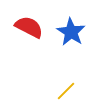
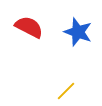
blue star: moved 7 px right; rotated 12 degrees counterclockwise
